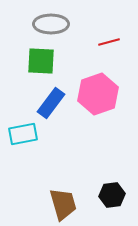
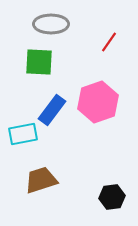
red line: rotated 40 degrees counterclockwise
green square: moved 2 px left, 1 px down
pink hexagon: moved 8 px down
blue rectangle: moved 1 px right, 7 px down
black hexagon: moved 2 px down
brown trapezoid: moved 22 px left, 24 px up; rotated 92 degrees counterclockwise
